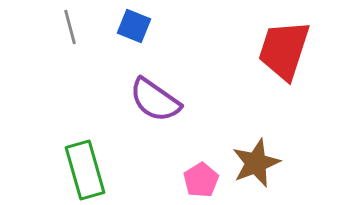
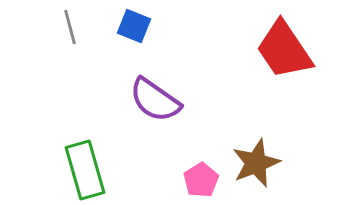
red trapezoid: rotated 52 degrees counterclockwise
